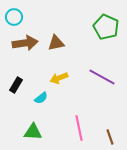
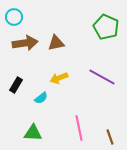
green triangle: moved 1 px down
